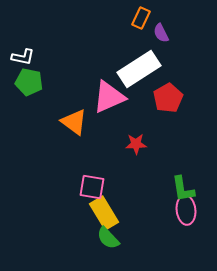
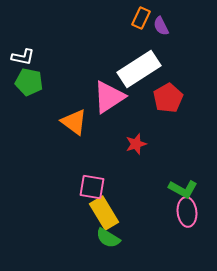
purple semicircle: moved 7 px up
pink triangle: rotated 9 degrees counterclockwise
red star: rotated 15 degrees counterclockwise
green L-shape: rotated 52 degrees counterclockwise
pink ellipse: moved 1 px right, 2 px down
green semicircle: rotated 15 degrees counterclockwise
